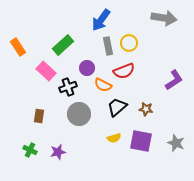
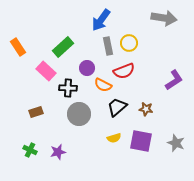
green rectangle: moved 2 px down
black cross: moved 1 px down; rotated 24 degrees clockwise
brown rectangle: moved 3 px left, 4 px up; rotated 64 degrees clockwise
